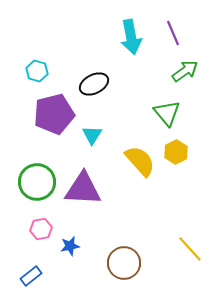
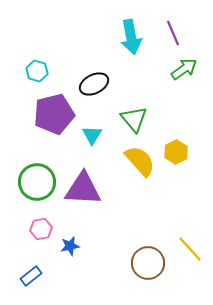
green arrow: moved 1 px left, 2 px up
green triangle: moved 33 px left, 6 px down
brown circle: moved 24 px right
